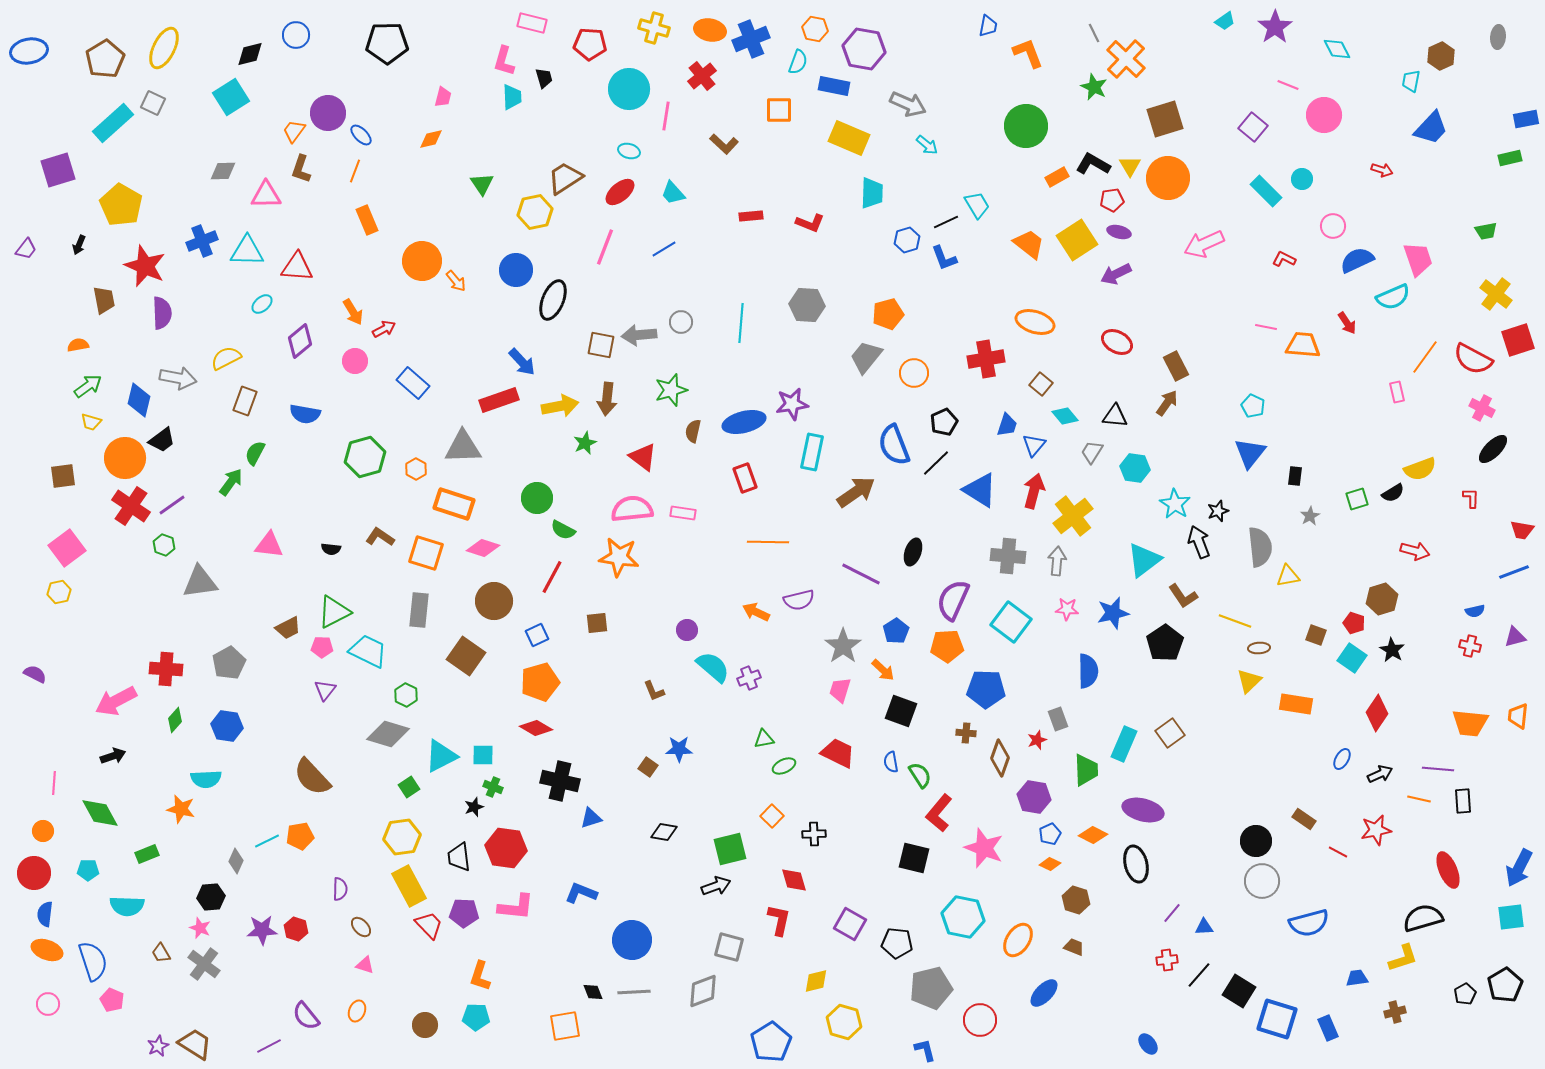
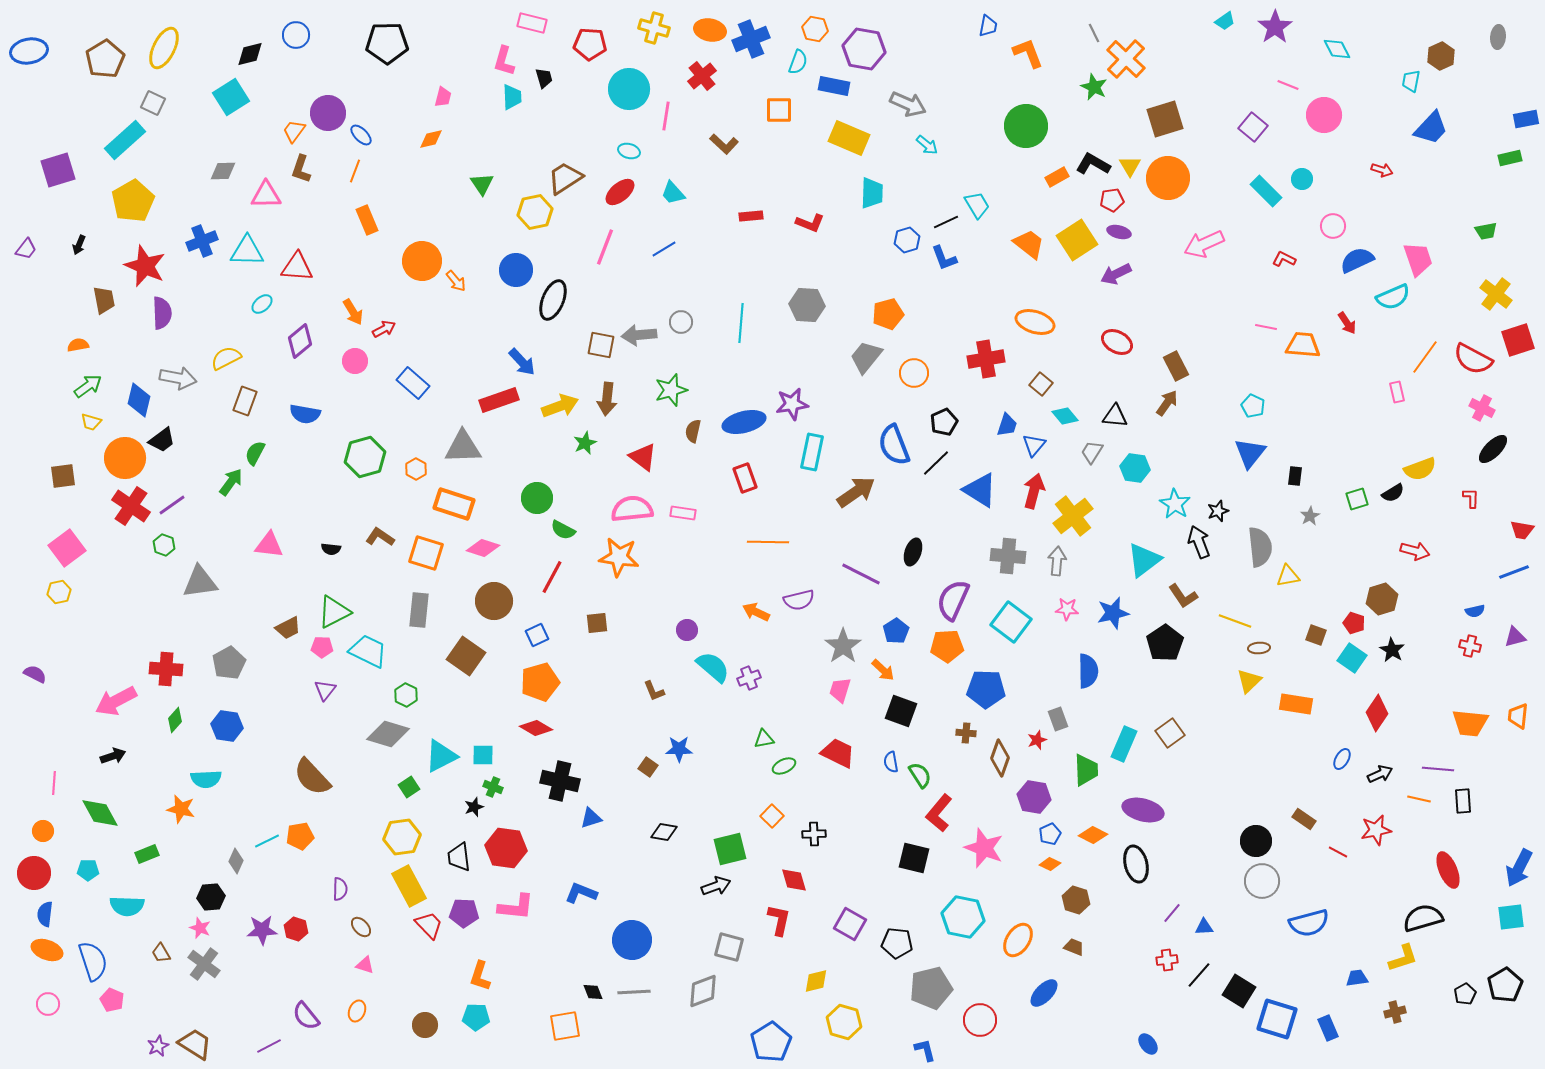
cyan rectangle at (113, 123): moved 12 px right, 17 px down
yellow pentagon at (121, 205): moved 12 px right, 4 px up; rotated 12 degrees clockwise
yellow arrow at (560, 406): rotated 9 degrees counterclockwise
